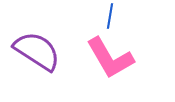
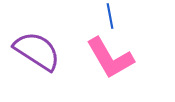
blue line: rotated 20 degrees counterclockwise
